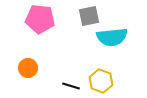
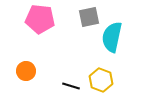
gray square: moved 1 px down
cyan semicircle: rotated 108 degrees clockwise
orange circle: moved 2 px left, 3 px down
yellow hexagon: moved 1 px up
